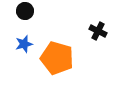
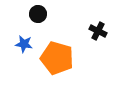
black circle: moved 13 px right, 3 px down
blue star: rotated 24 degrees clockwise
